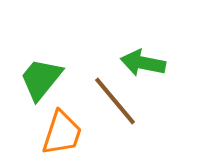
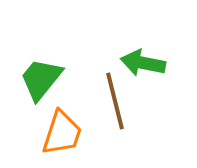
brown line: rotated 26 degrees clockwise
